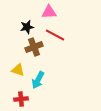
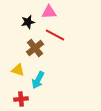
black star: moved 1 px right, 5 px up
brown cross: moved 1 px right, 1 px down; rotated 18 degrees counterclockwise
